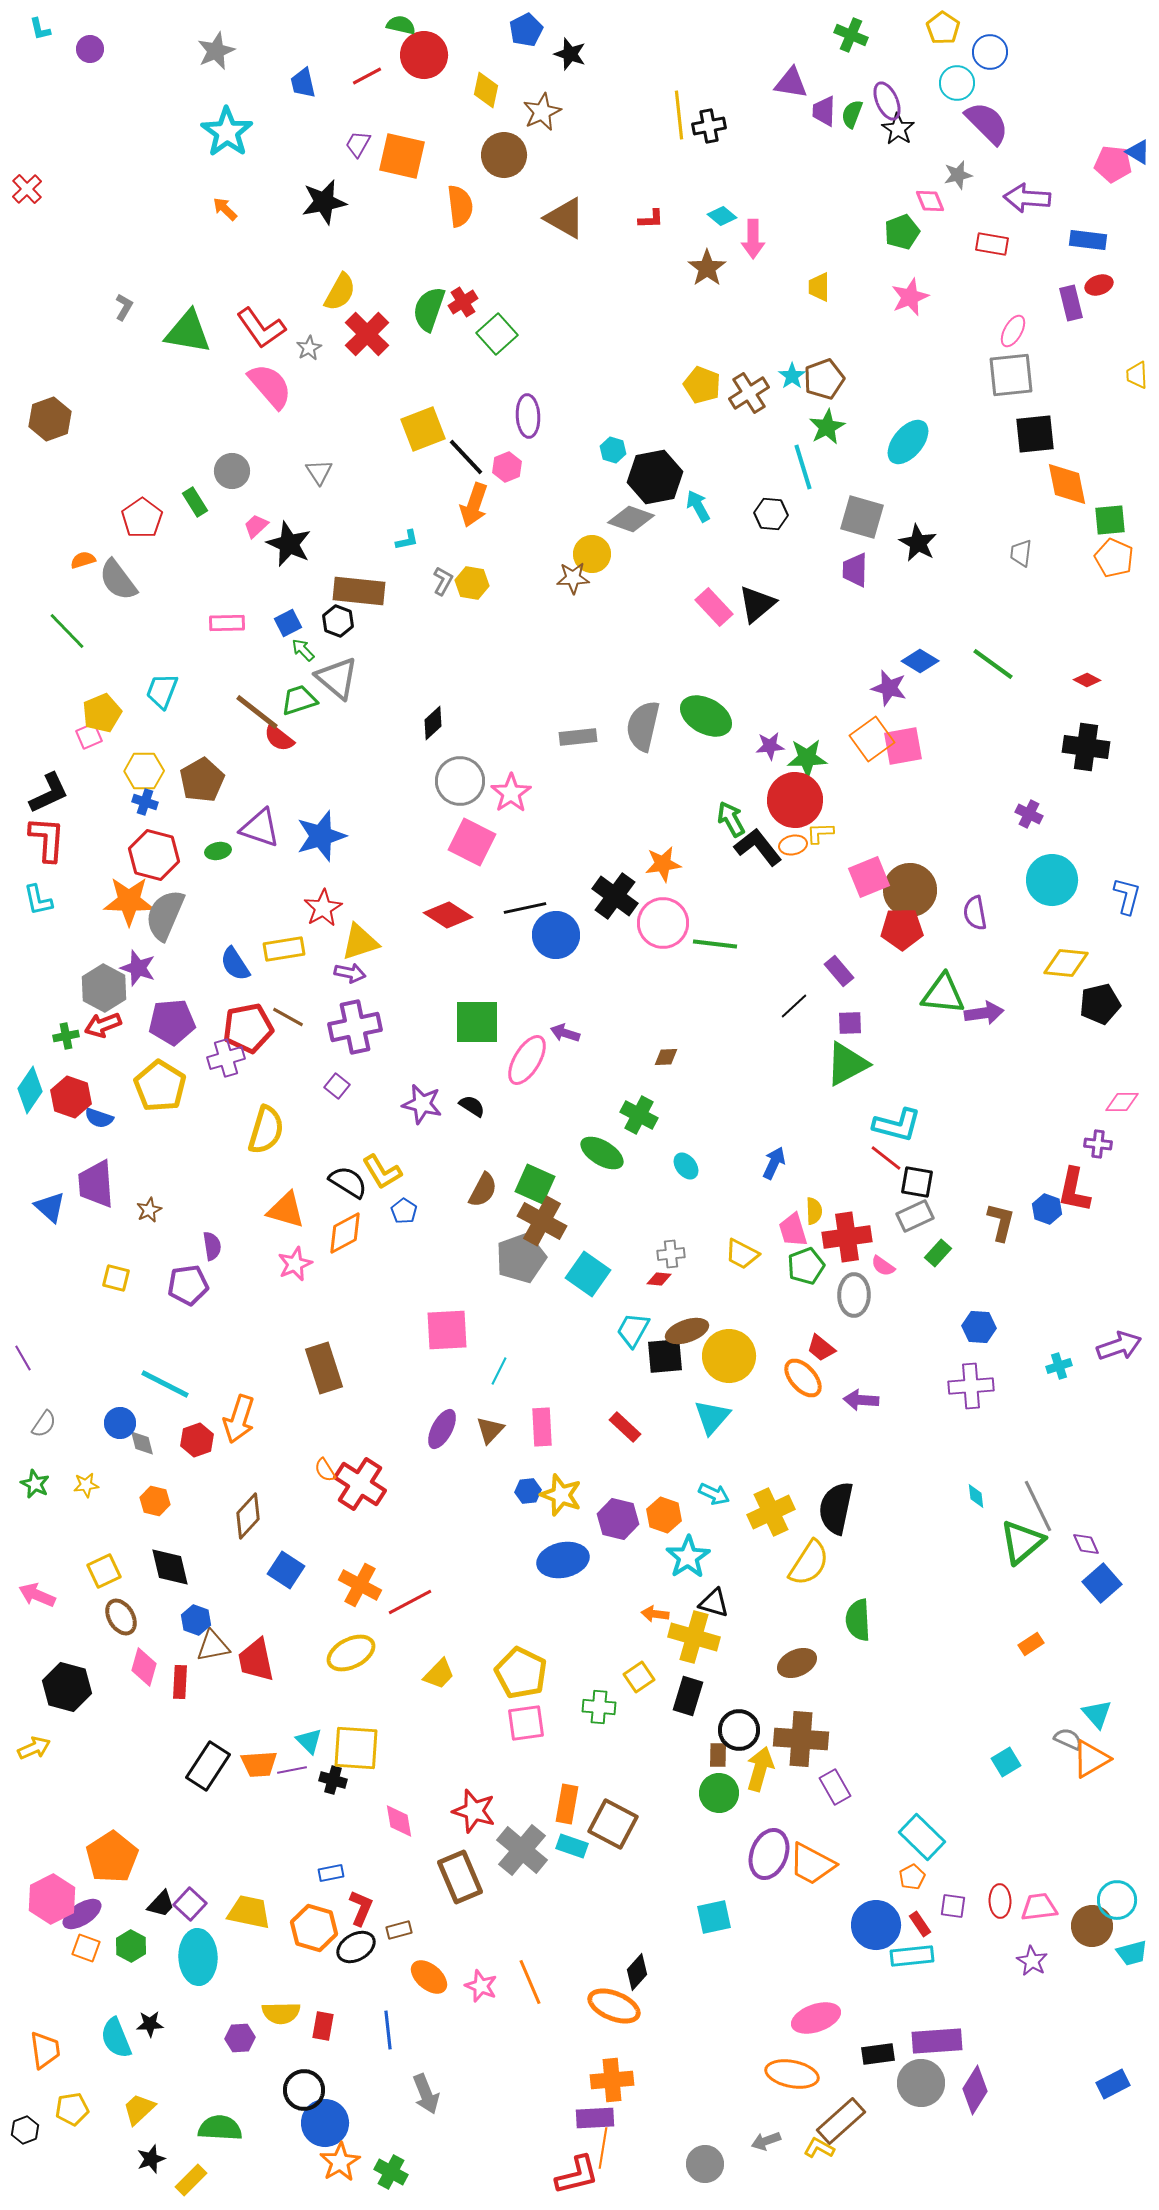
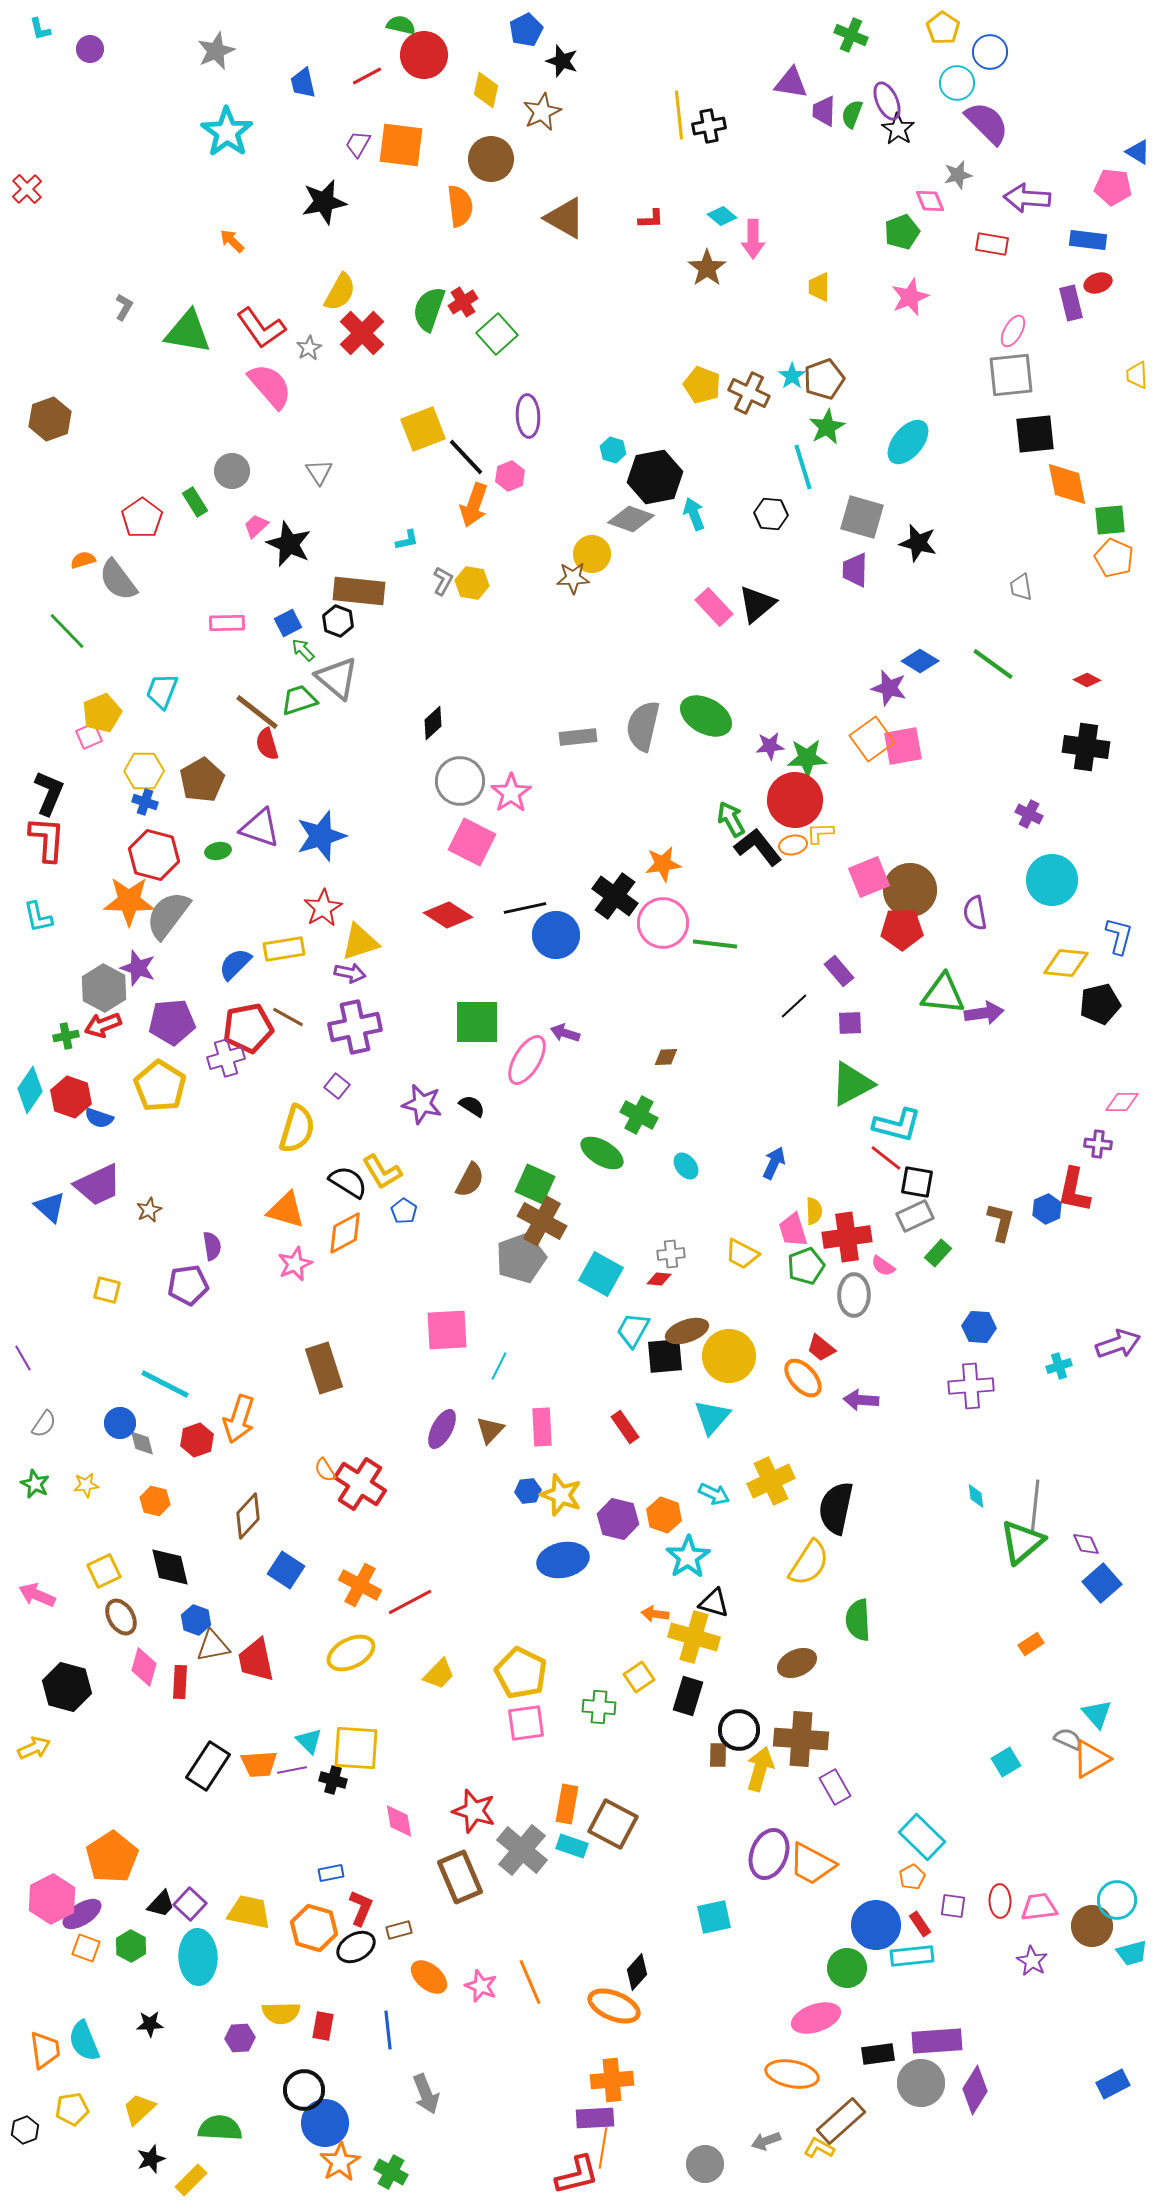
black star at (570, 54): moved 8 px left, 7 px down
brown circle at (504, 155): moved 13 px left, 4 px down
orange square at (402, 156): moved 1 px left, 11 px up; rotated 6 degrees counterclockwise
pink pentagon at (1113, 164): moved 23 px down
orange arrow at (225, 209): moved 7 px right, 32 px down
red ellipse at (1099, 285): moved 1 px left, 2 px up
red cross at (367, 334): moved 5 px left, 1 px up
brown cross at (749, 393): rotated 33 degrees counterclockwise
pink hexagon at (507, 467): moved 3 px right, 9 px down
cyan arrow at (698, 506): moved 4 px left, 8 px down; rotated 8 degrees clockwise
black star at (918, 543): rotated 15 degrees counterclockwise
gray trapezoid at (1021, 553): moved 34 px down; rotated 16 degrees counterclockwise
red semicircle at (279, 738): moved 12 px left, 6 px down; rotated 36 degrees clockwise
black L-shape at (49, 793): rotated 42 degrees counterclockwise
blue L-shape at (1127, 896): moved 8 px left, 40 px down
cyan L-shape at (38, 900): moved 17 px down
gray semicircle at (165, 915): moved 3 px right; rotated 14 degrees clockwise
blue semicircle at (235, 964): rotated 78 degrees clockwise
green triangle at (847, 1064): moved 5 px right, 20 px down
yellow semicircle at (266, 1130): moved 31 px right, 1 px up
purple trapezoid at (96, 1184): moved 2 px right, 1 px down; rotated 111 degrees counterclockwise
brown semicircle at (483, 1190): moved 13 px left, 10 px up
blue hexagon at (1047, 1209): rotated 16 degrees clockwise
cyan square at (588, 1274): moved 13 px right; rotated 6 degrees counterclockwise
yellow square at (116, 1278): moved 9 px left, 12 px down
purple arrow at (1119, 1346): moved 1 px left, 2 px up
cyan line at (499, 1371): moved 5 px up
red rectangle at (625, 1427): rotated 12 degrees clockwise
gray line at (1038, 1506): moved 3 px left, 1 px down; rotated 32 degrees clockwise
yellow cross at (771, 1512): moved 31 px up
green circle at (719, 1793): moved 128 px right, 175 px down
cyan semicircle at (116, 2038): moved 32 px left, 3 px down
